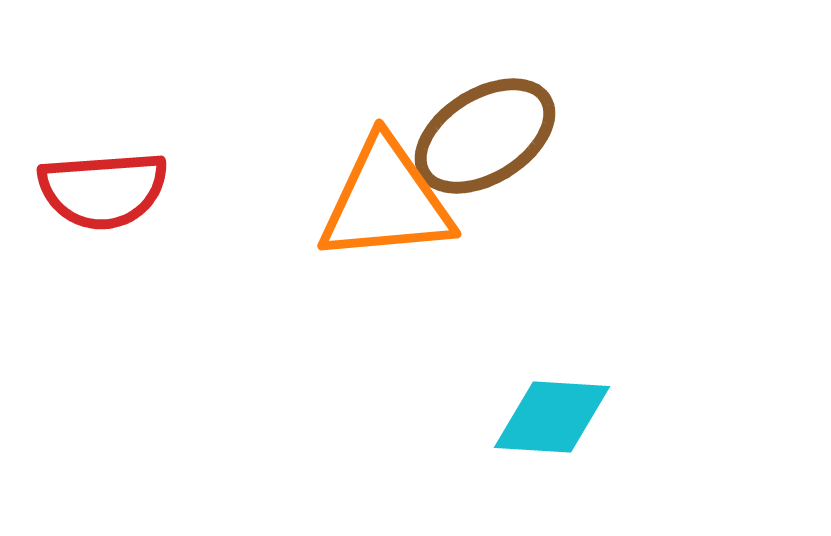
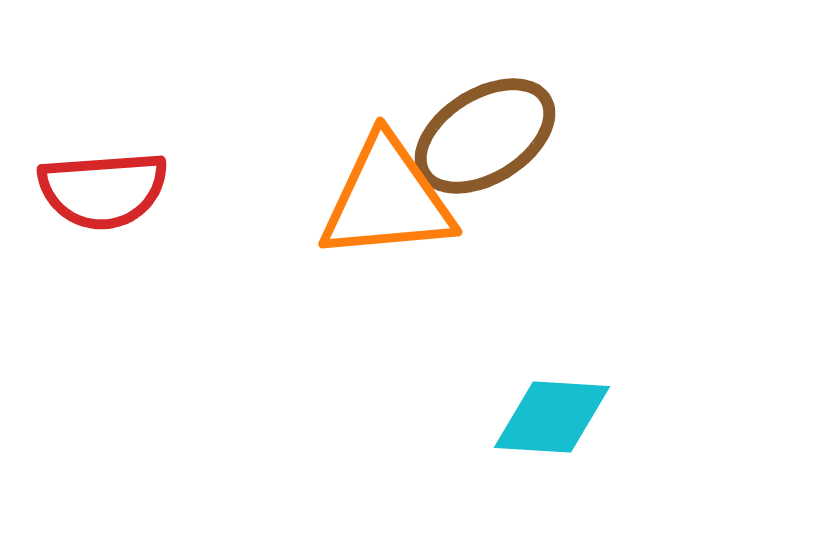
orange triangle: moved 1 px right, 2 px up
